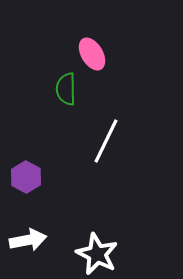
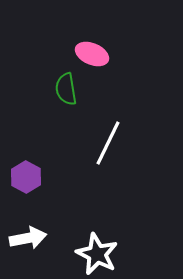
pink ellipse: rotated 36 degrees counterclockwise
green semicircle: rotated 8 degrees counterclockwise
white line: moved 2 px right, 2 px down
white arrow: moved 2 px up
